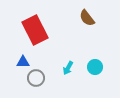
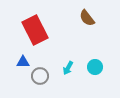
gray circle: moved 4 px right, 2 px up
